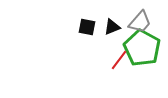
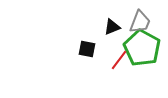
gray trapezoid: rotated 20 degrees counterclockwise
black square: moved 22 px down
